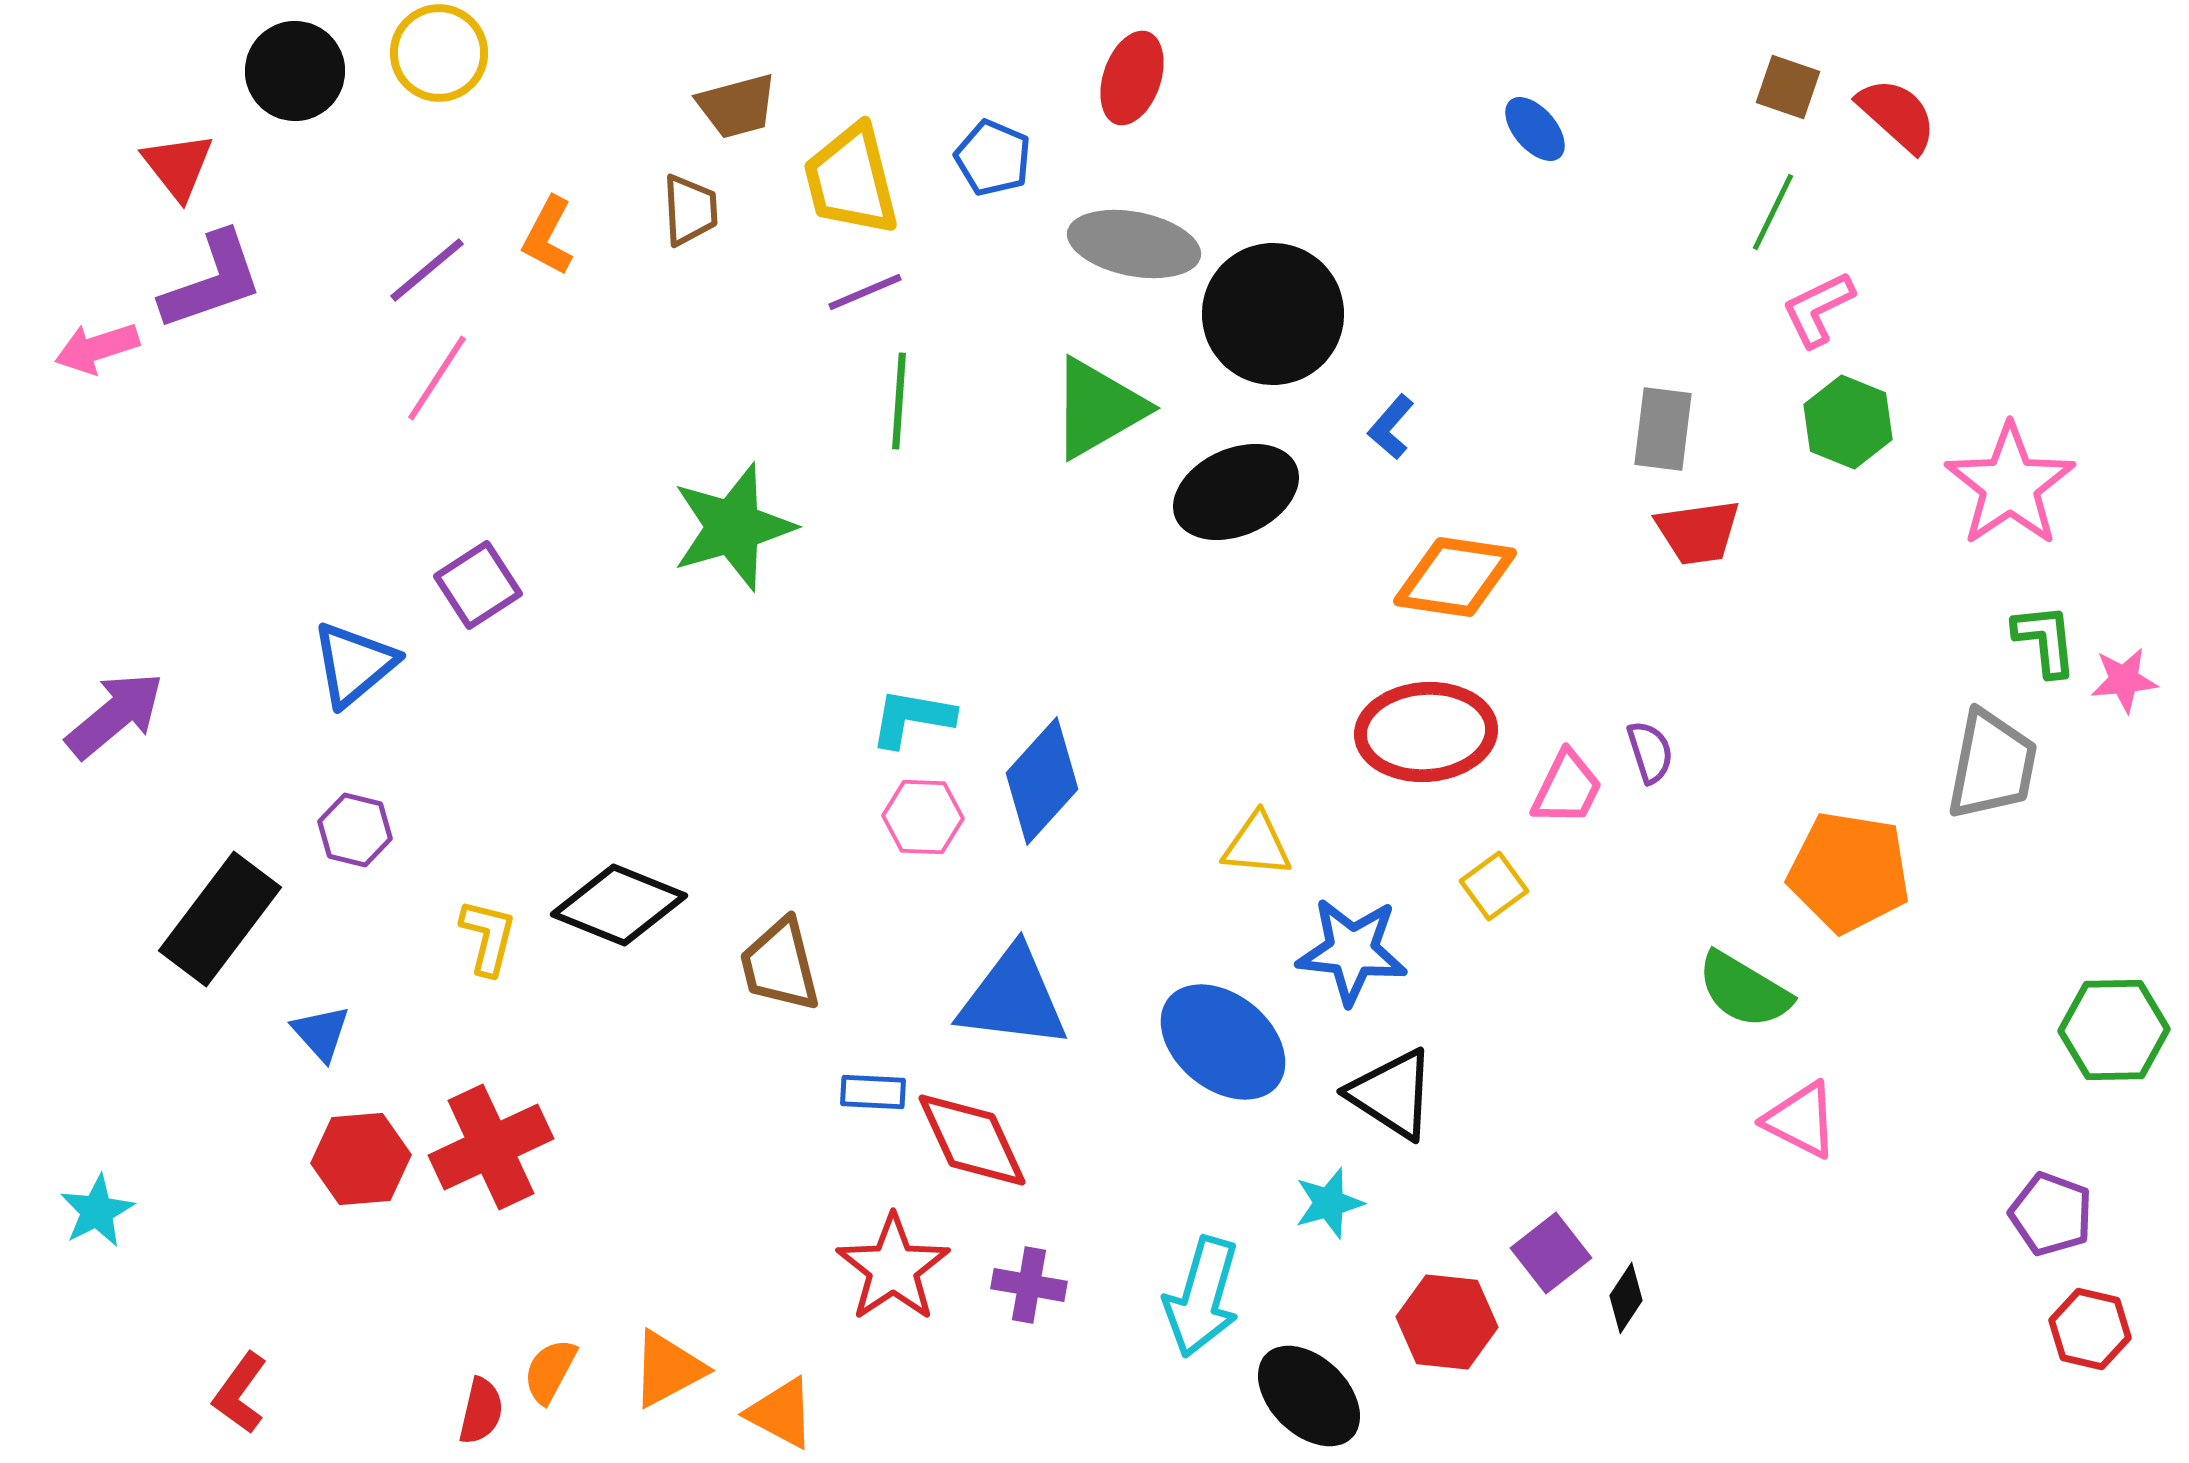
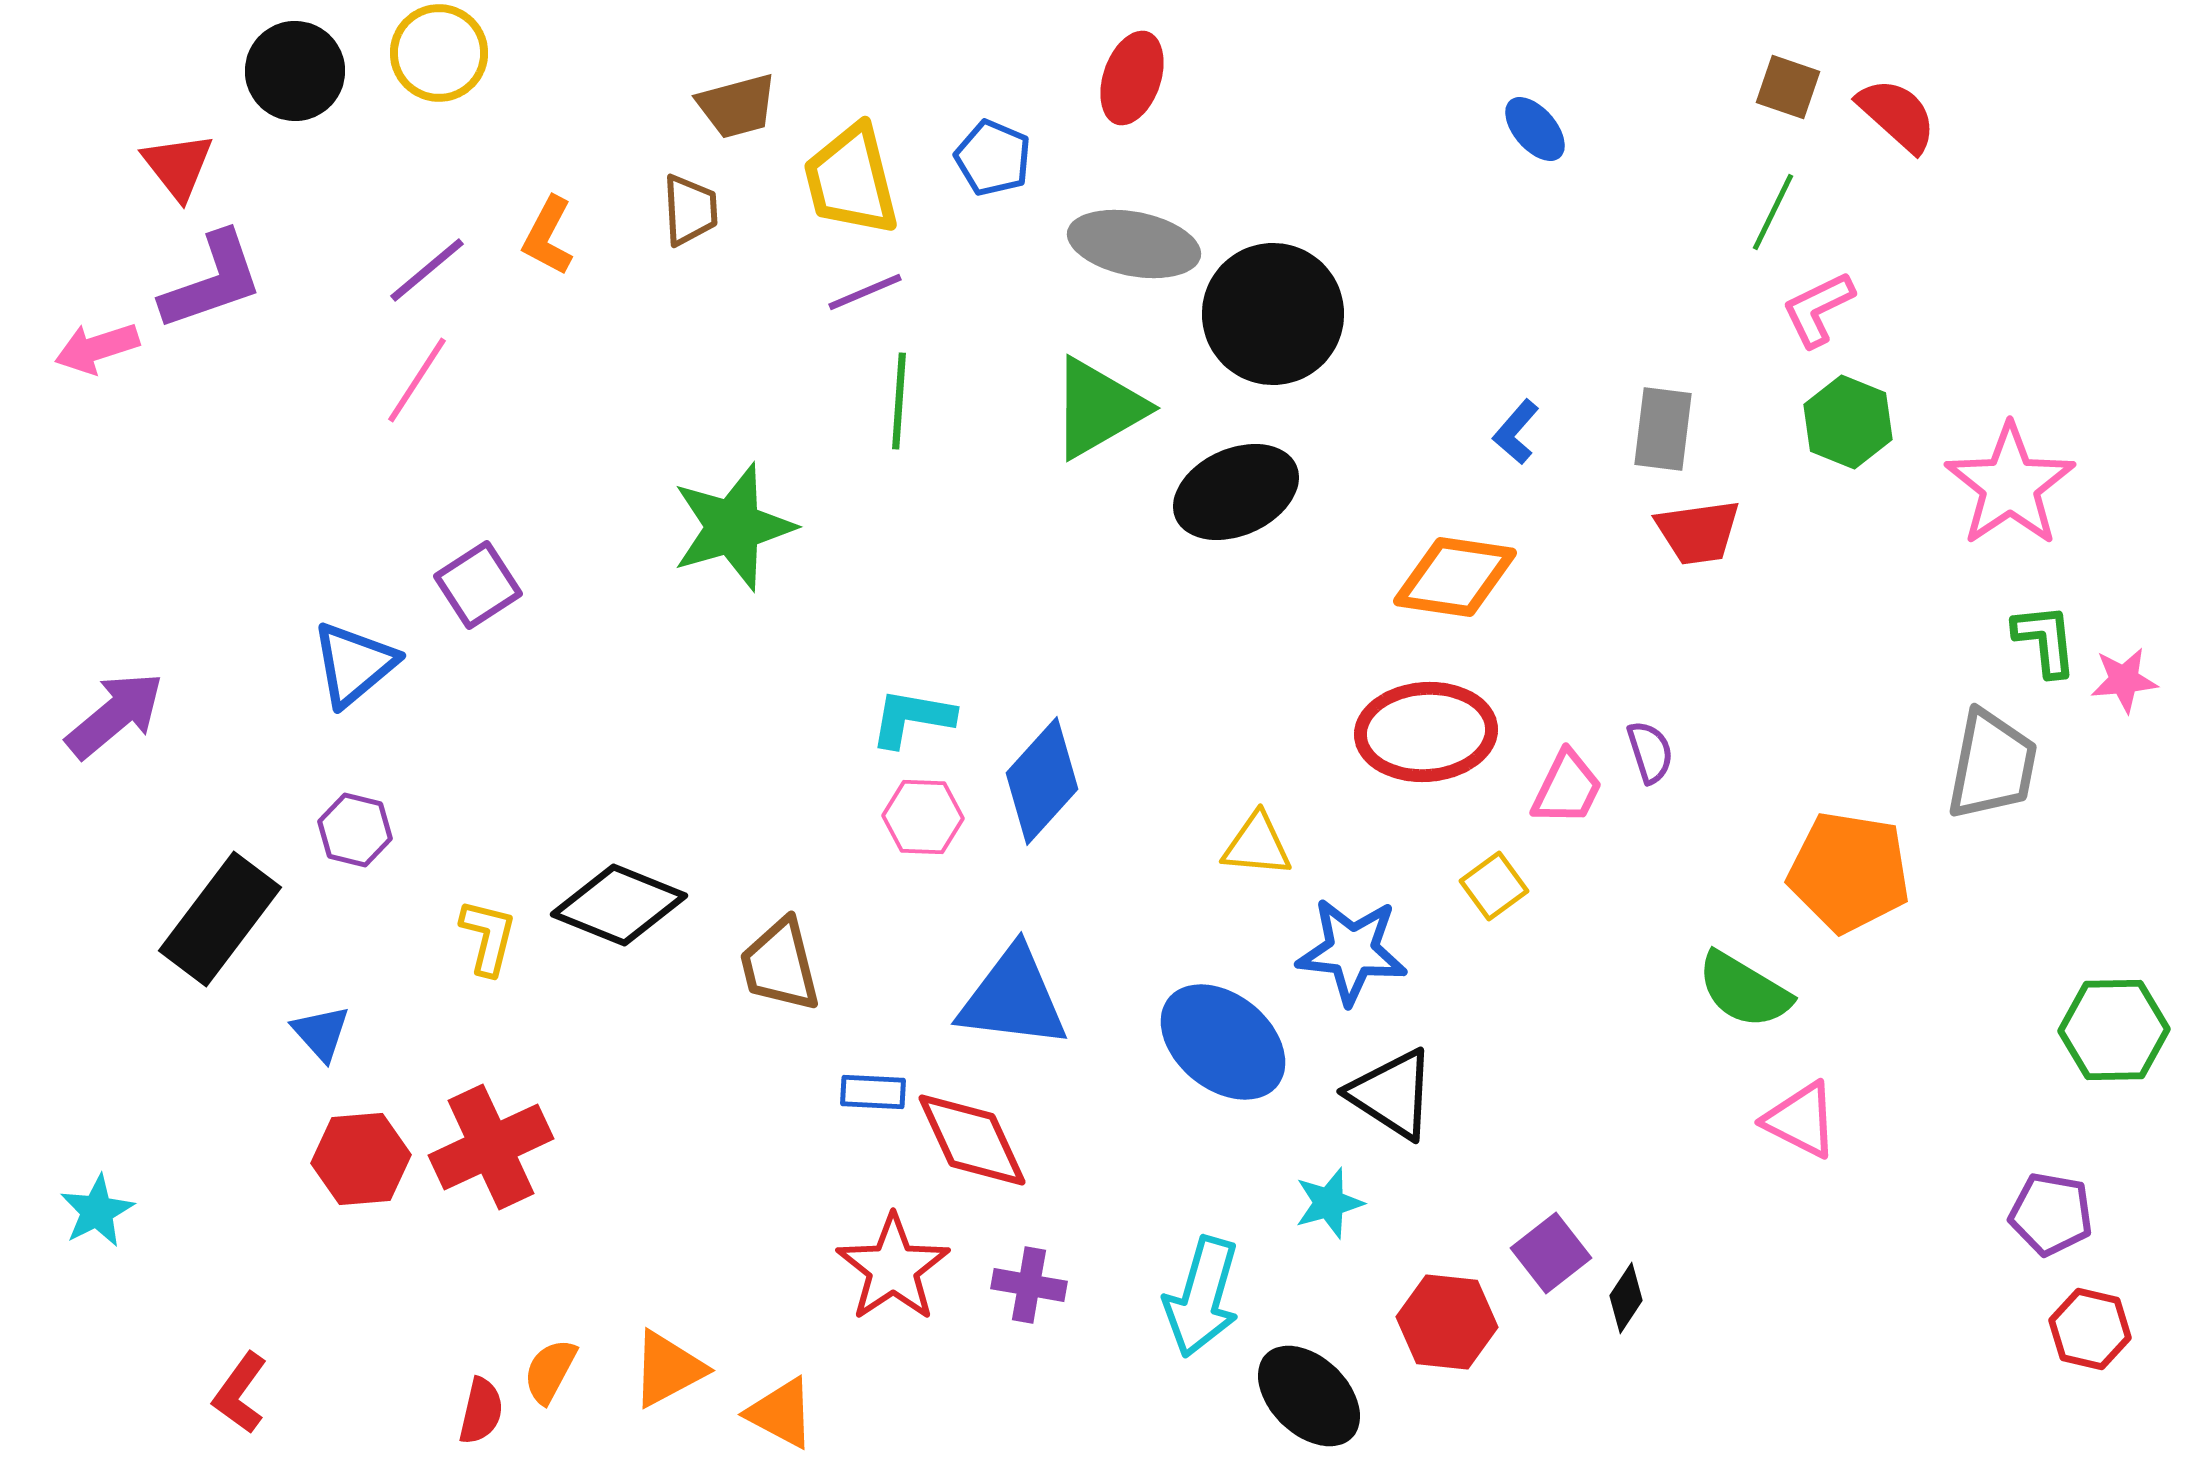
pink line at (437, 378): moved 20 px left, 2 px down
blue L-shape at (1391, 427): moved 125 px right, 5 px down
purple pentagon at (2051, 1214): rotated 10 degrees counterclockwise
